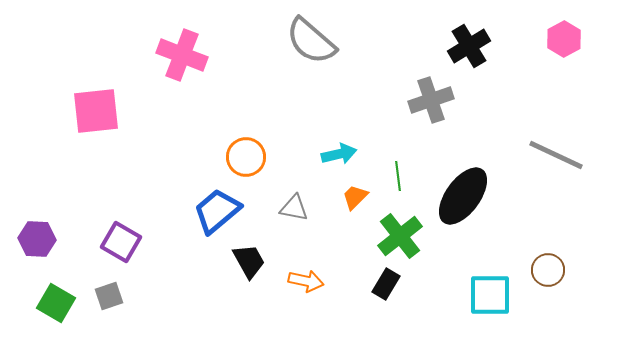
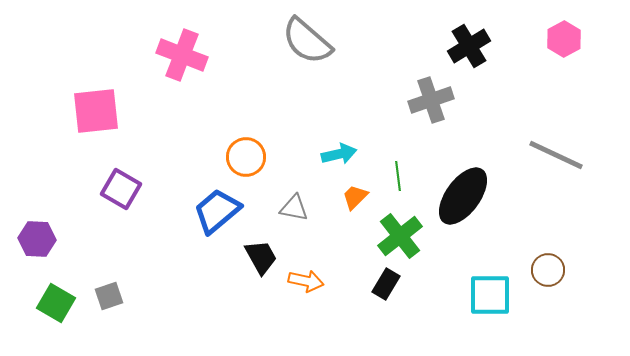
gray semicircle: moved 4 px left
purple square: moved 53 px up
black trapezoid: moved 12 px right, 4 px up
